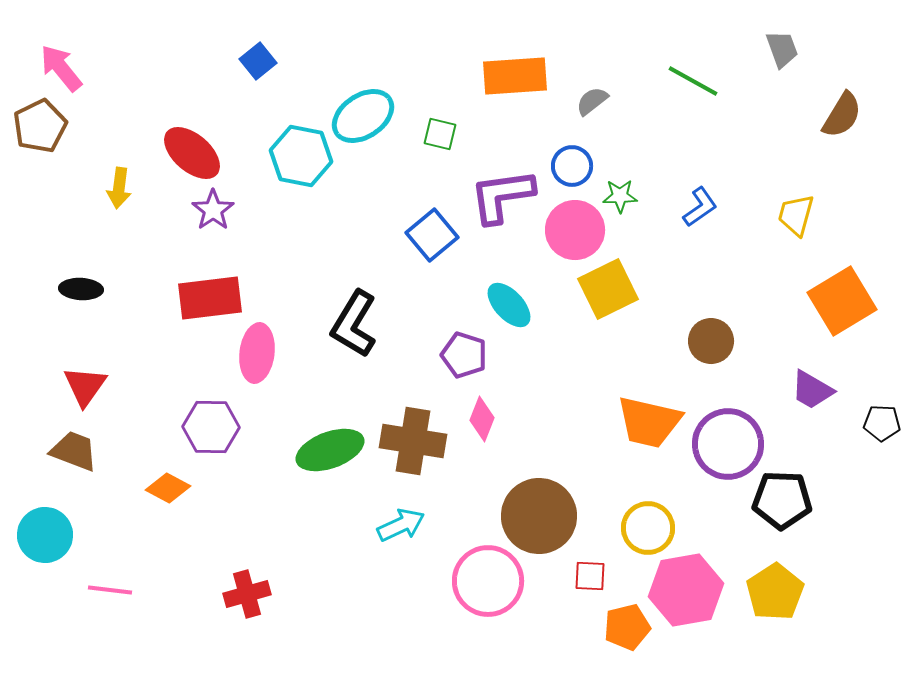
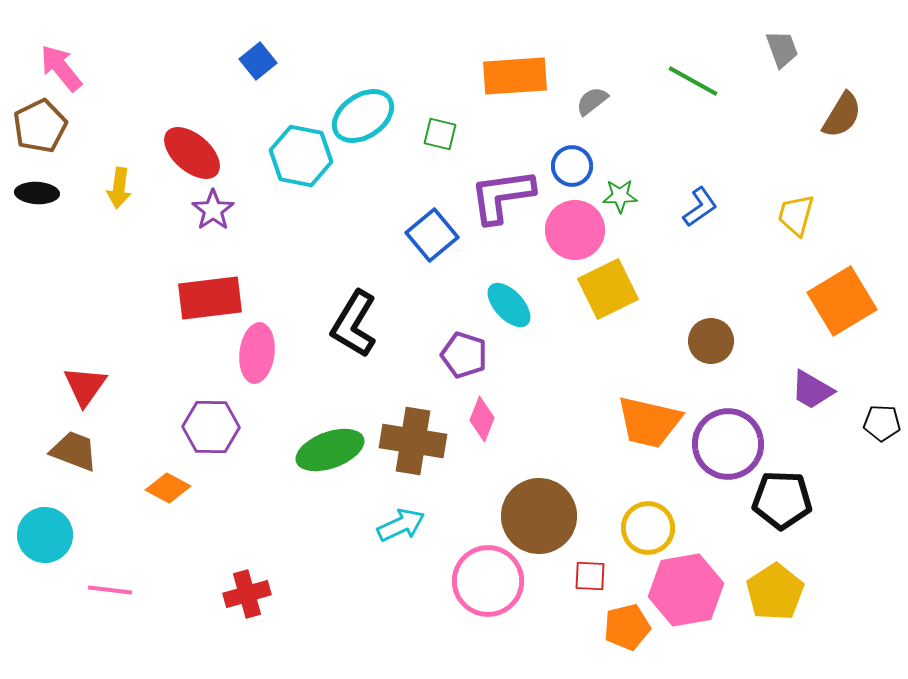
black ellipse at (81, 289): moved 44 px left, 96 px up
